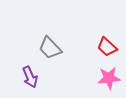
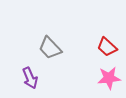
purple arrow: moved 1 px down
